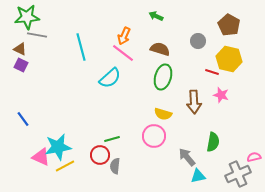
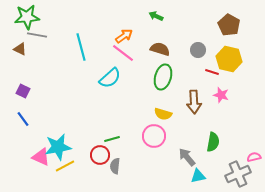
orange arrow: rotated 150 degrees counterclockwise
gray circle: moved 9 px down
purple square: moved 2 px right, 26 px down
